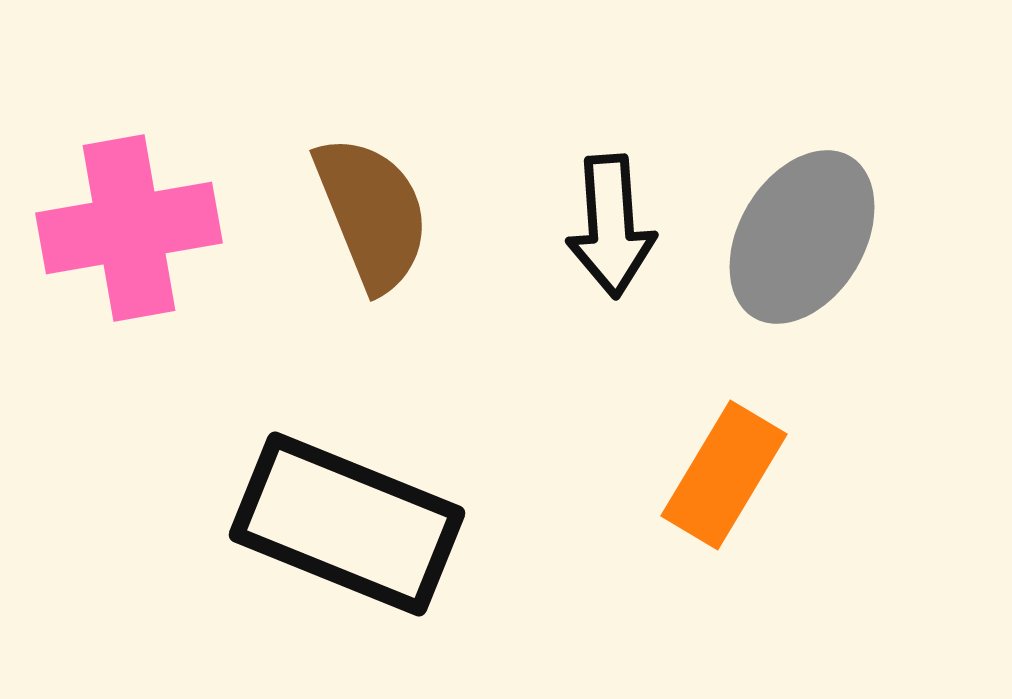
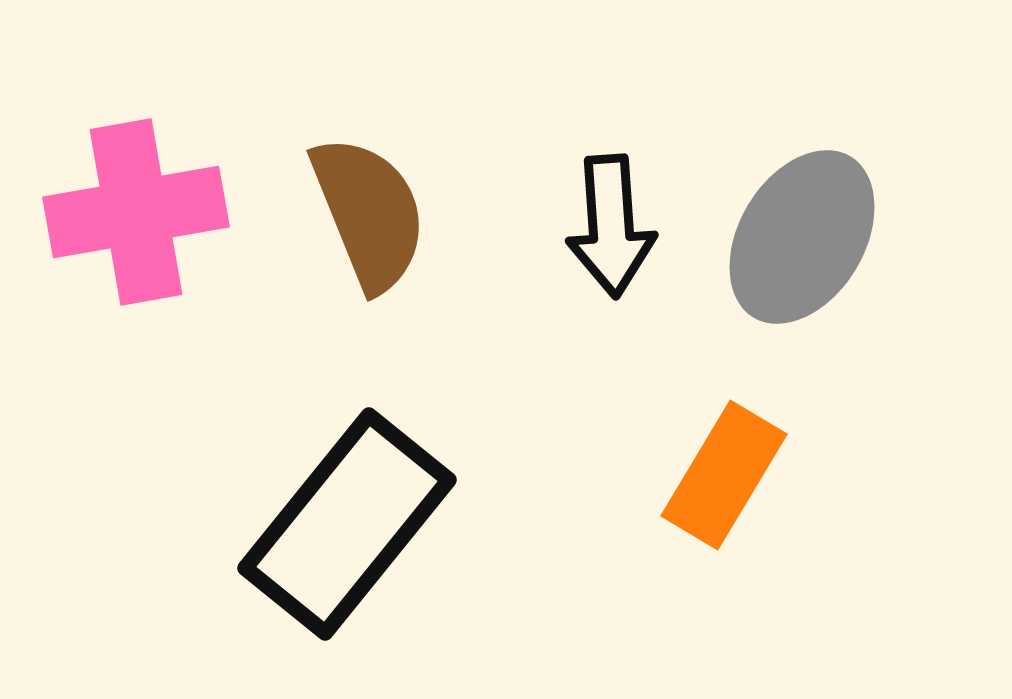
brown semicircle: moved 3 px left
pink cross: moved 7 px right, 16 px up
black rectangle: rotated 73 degrees counterclockwise
